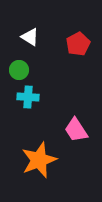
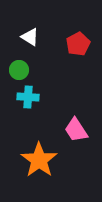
orange star: rotated 15 degrees counterclockwise
